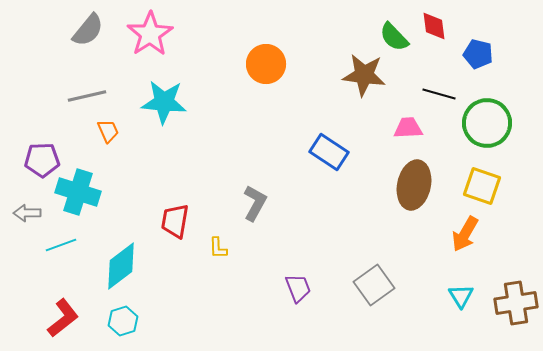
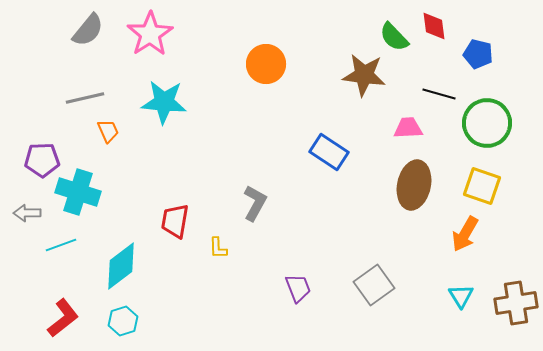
gray line: moved 2 px left, 2 px down
